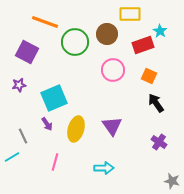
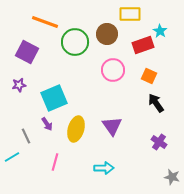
gray line: moved 3 px right
gray star: moved 4 px up
